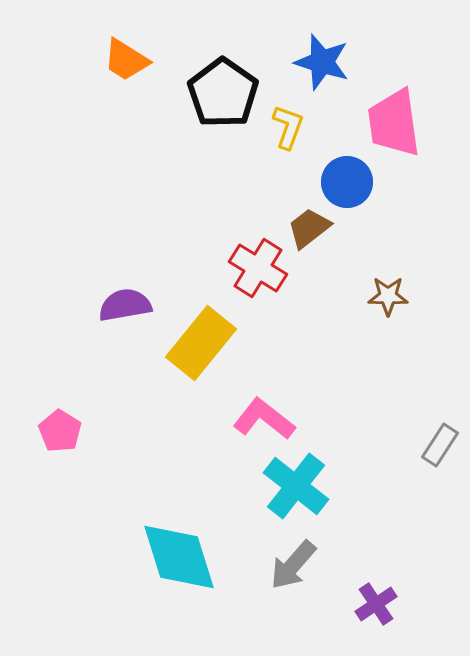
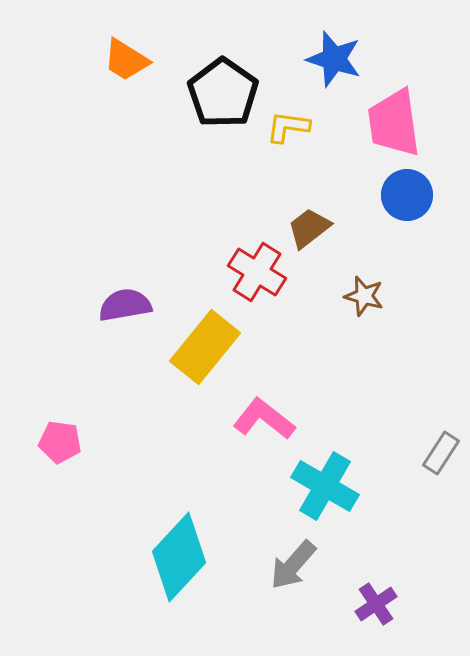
blue star: moved 12 px right, 3 px up
yellow L-shape: rotated 102 degrees counterclockwise
blue circle: moved 60 px right, 13 px down
red cross: moved 1 px left, 4 px down
brown star: moved 24 px left; rotated 15 degrees clockwise
yellow rectangle: moved 4 px right, 4 px down
pink pentagon: moved 11 px down; rotated 24 degrees counterclockwise
gray rectangle: moved 1 px right, 8 px down
cyan cross: moved 29 px right; rotated 8 degrees counterclockwise
cyan diamond: rotated 60 degrees clockwise
